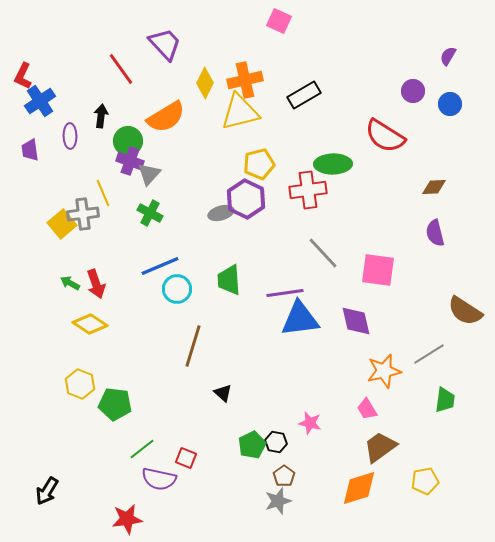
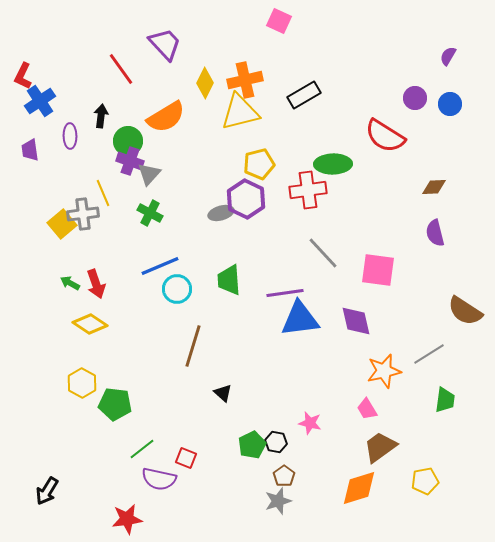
purple circle at (413, 91): moved 2 px right, 7 px down
yellow hexagon at (80, 384): moved 2 px right, 1 px up; rotated 8 degrees clockwise
